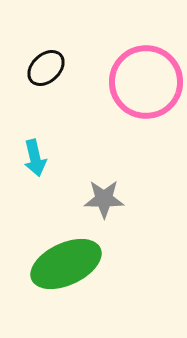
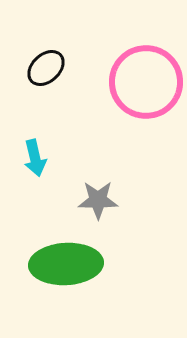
gray star: moved 6 px left, 1 px down
green ellipse: rotated 22 degrees clockwise
